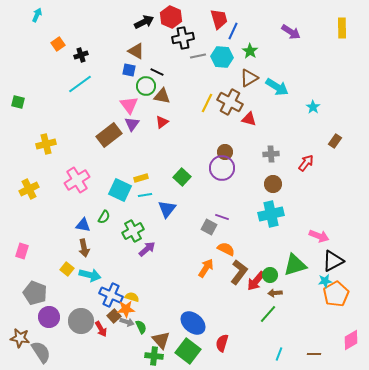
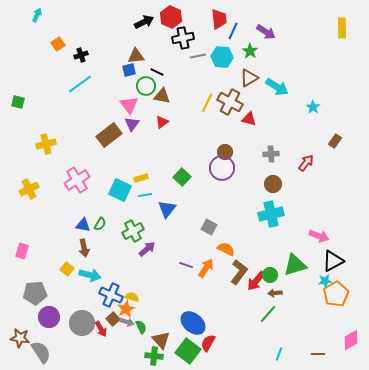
red trapezoid at (219, 19): rotated 10 degrees clockwise
purple arrow at (291, 32): moved 25 px left
brown triangle at (136, 51): moved 5 px down; rotated 36 degrees counterclockwise
blue square at (129, 70): rotated 24 degrees counterclockwise
green semicircle at (104, 217): moved 4 px left, 7 px down
purple line at (222, 217): moved 36 px left, 48 px down
gray pentagon at (35, 293): rotated 25 degrees counterclockwise
orange star at (126, 309): rotated 24 degrees counterclockwise
brown square at (114, 316): moved 1 px left, 3 px down
gray circle at (81, 321): moved 1 px right, 2 px down
red semicircle at (222, 343): moved 14 px left; rotated 12 degrees clockwise
brown line at (314, 354): moved 4 px right
